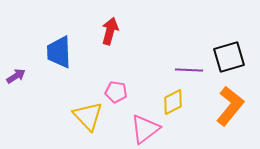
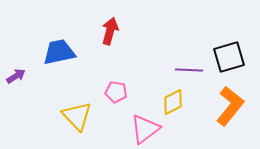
blue trapezoid: rotated 80 degrees clockwise
yellow triangle: moved 11 px left
